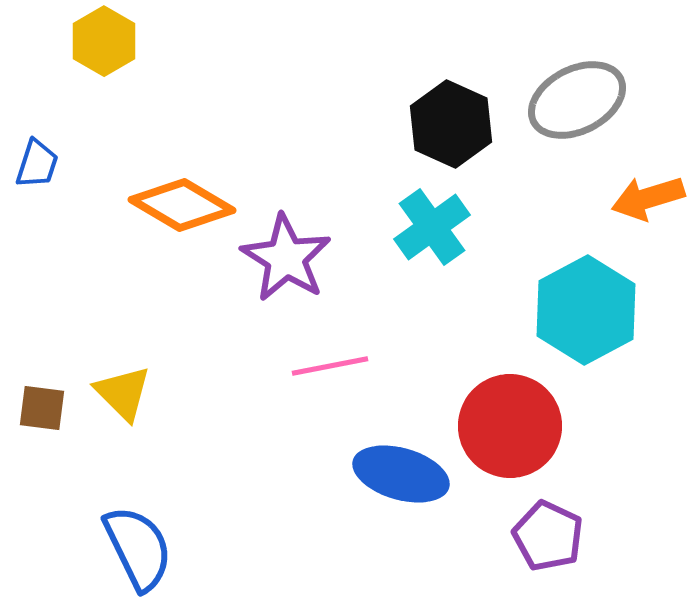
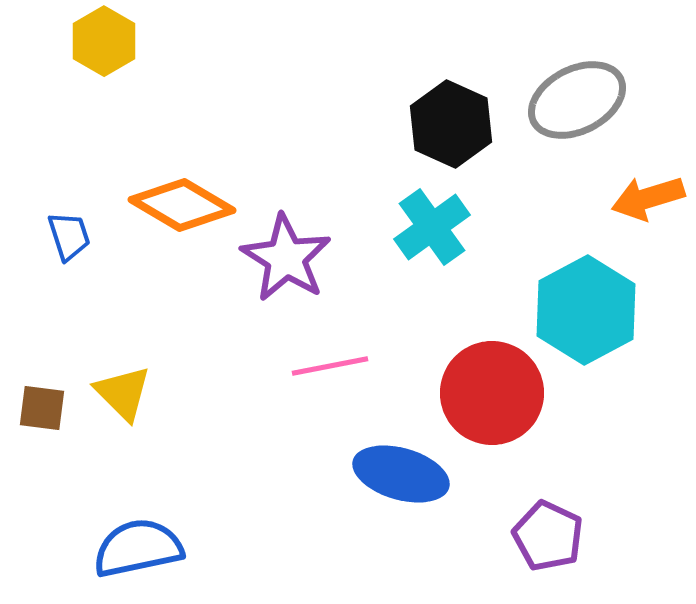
blue trapezoid: moved 32 px right, 72 px down; rotated 36 degrees counterclockwise
red circle: moved 18 px left, 33 px up
blue semicircle: rotated 76 degrees counterclockwise
